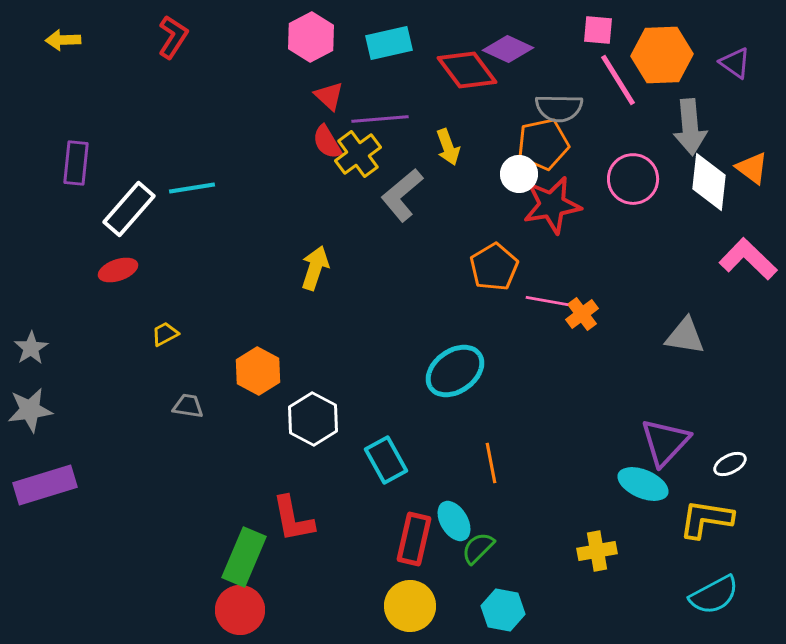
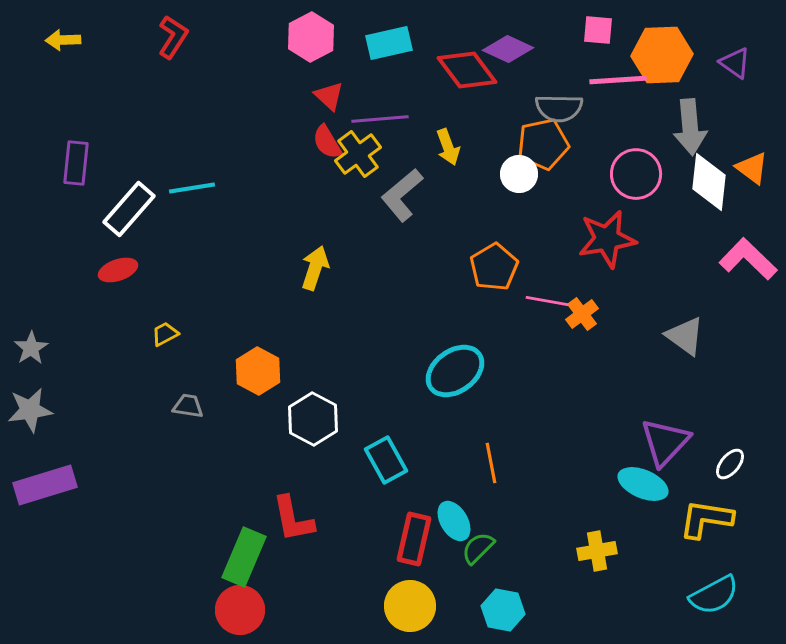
pink line at (618, 80): rotated 62 degrees counterclockwise
pink circle at (633, 179): moved 3 px right, 5 px up
red star at (552, 205): moved 55 px right, 34 px down
gray triangle at (685, 336): rotated 27 degrees clockwise
white ellipse at (730, 464): rotated 24 degrees counterclockwise
